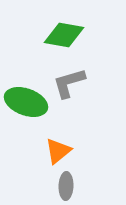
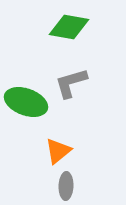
green diamond: moved 5 px right, 8 px up
gray L-shape: moved 2 px right
